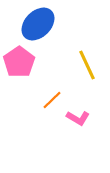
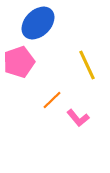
blue ellipse: moved 1 px up
pink pentagon: rotated 16 degrees clockwise
pink L-shape: rotated 20 degrees clockwise
